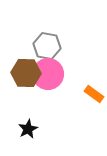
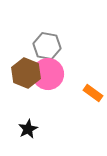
brown hexagon: rotated 20 degrees clockwise
orange rectangle: moved 1 px left, 1 px up
